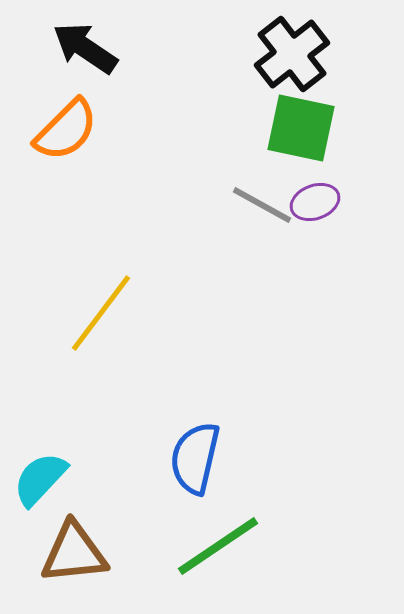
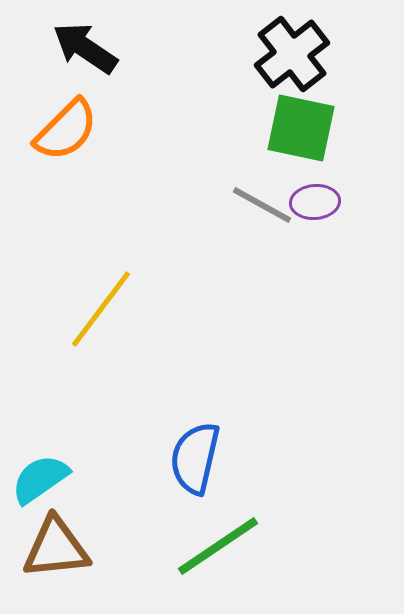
purple ellipse: rotated 15 degrees clockwise
yellow line: moved 4 px up
cyan semicircle: rotated 12 degrees clockwise
brown triangle: moved 18 px left, 5 px up
